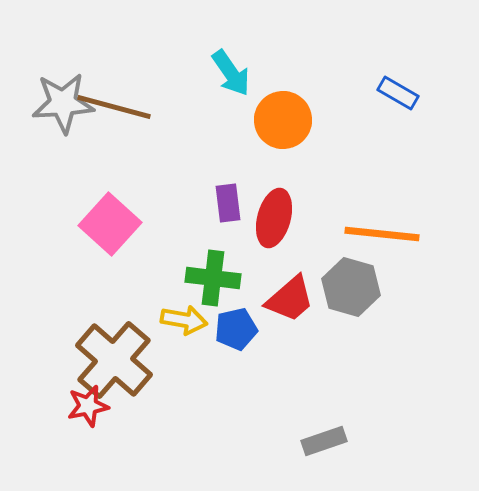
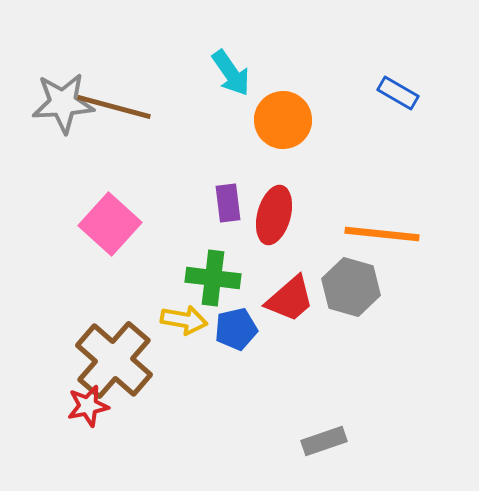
red ellipse: moved 3 px up
